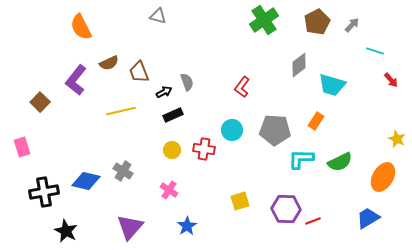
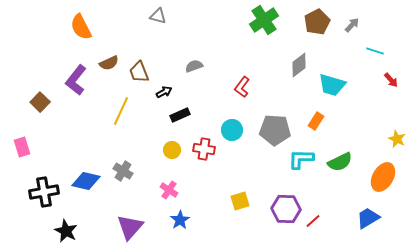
gray semicircle: moved 7 px right, 16 px up; rotated 90 degrees counterclockwise
yellow line: rotated 52 degrees counterclockwise
black rectangle: moved 7 px right
red line: rotated 21 degrees counterclockwise
blue star: moved 7 px left, 6 px up
